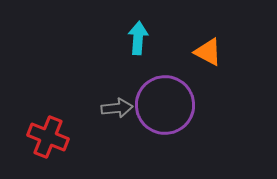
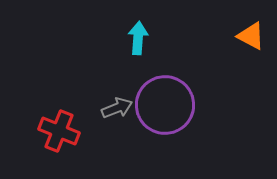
orange triangle: moved 43 px right, 16 px up
gray arrow: rotated 16 degrees counterclockwise
red cross: moved 11 px right, 6 px up
